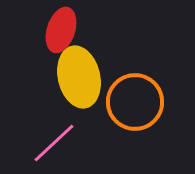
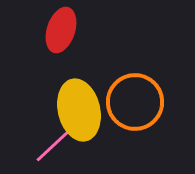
yellow ellipse: moved 33 px down
pink line: moved 2 px right
